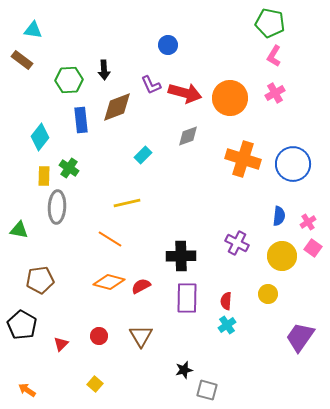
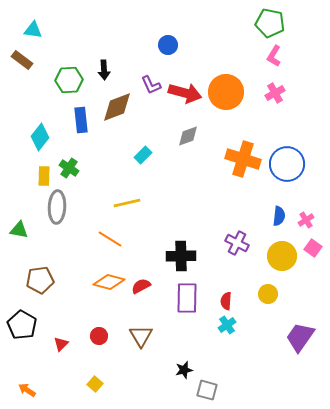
orange circle at (230, 98): moved 4 px left, 6 px up
blue circle at (293, 164): moved 6 px left
pink cross at (308, 222): moved 2 px left, 2 px up
